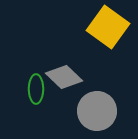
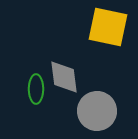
yellow square: rotated 24 degrees counterclockwise
gray diamond: rotated 39 degrees clockwise
